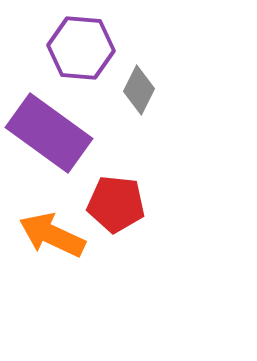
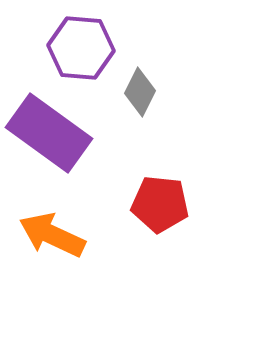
gray diamond: moved 1 px right, 2 px down
red pentagon: moved 44 px right
